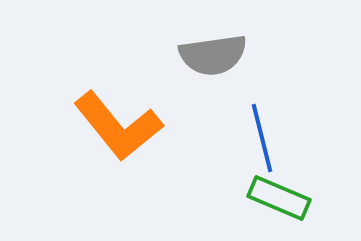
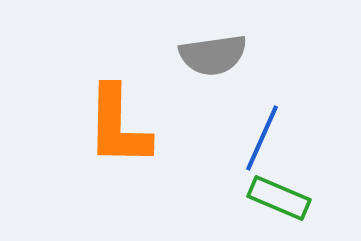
orange L-shape: rotated 40 degrees clockwise
blue line: rotated 38 degrees clockwise
